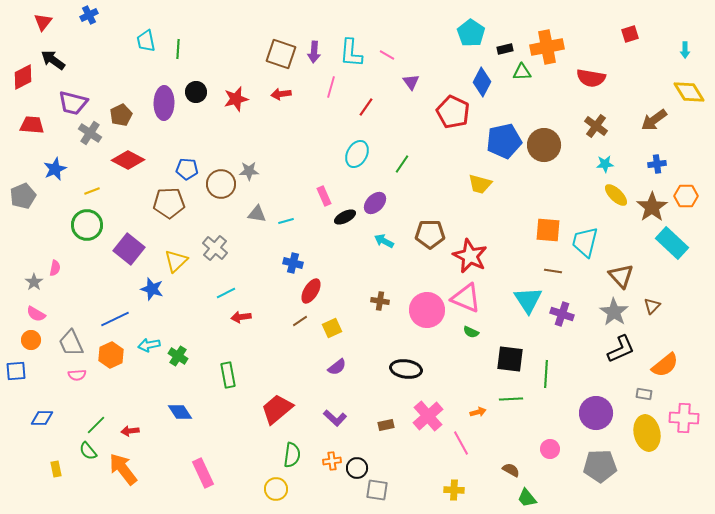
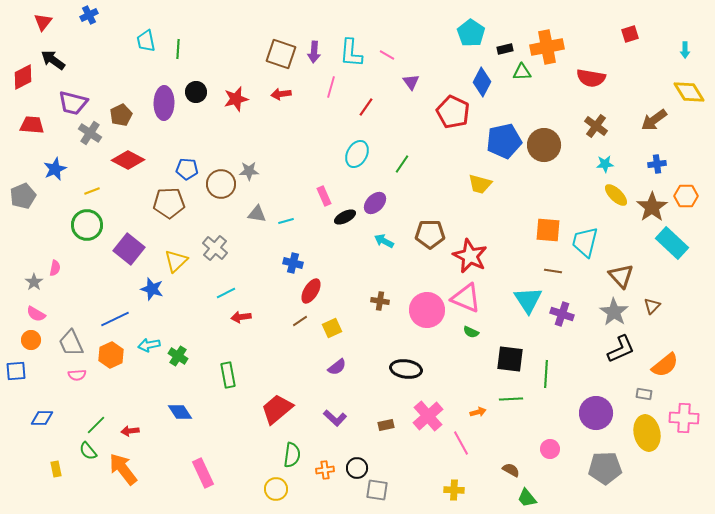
orange cross at (332, 461): moved 7 px left, 9 px down
gray pentagon at (600, 466): moved 5 px right, 2 px down
